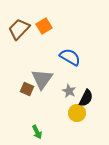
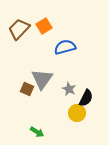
blue semicircle: moved 5 px left, 10 px up; rotated 45 degrees counterclockwise
gray star: moved 2 px up
green arrow: rotated 32 degrees counterclockwise
